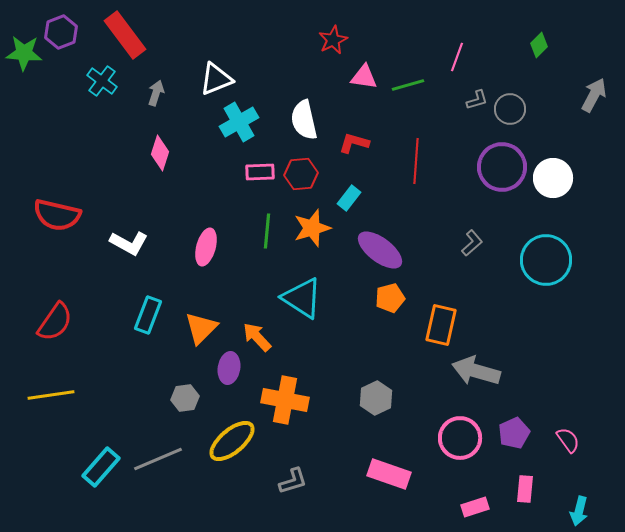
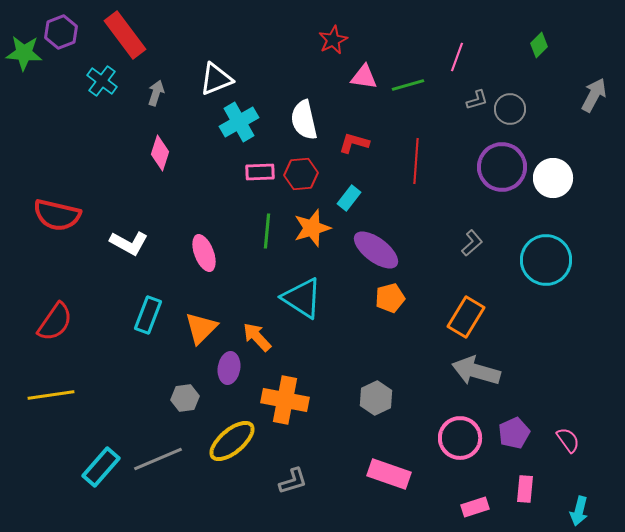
pink ellipse at (206, 247): moved 2 px left, 6 px down; rotated 36 degrees counterclockwise
purple ellipse at (380, 250): moved 4 px left
orange rectangle at (441, 325): moved 25 px right, 8 px up; rotated 18 degrees clockwise
